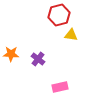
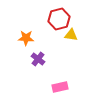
red hexagon: moved 4 px down
orange star: moved 15 px right, 16 px up
